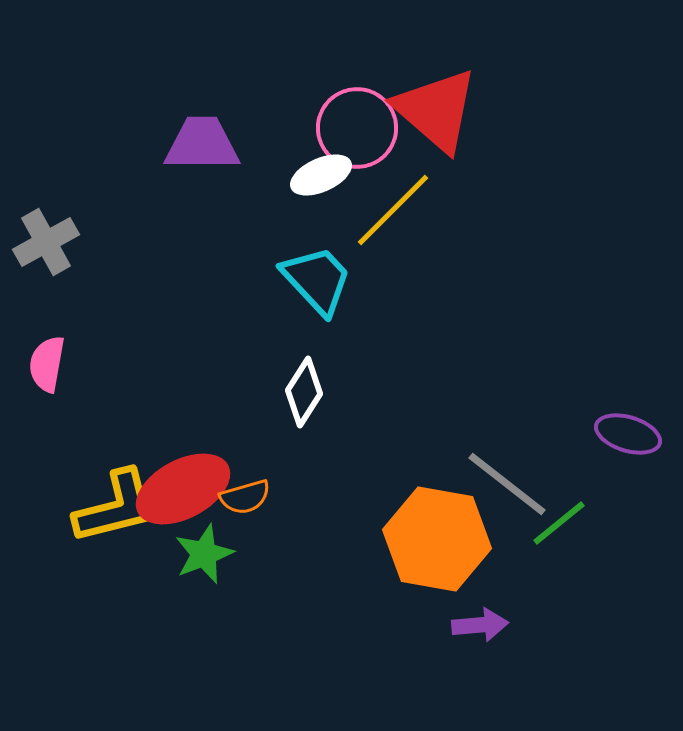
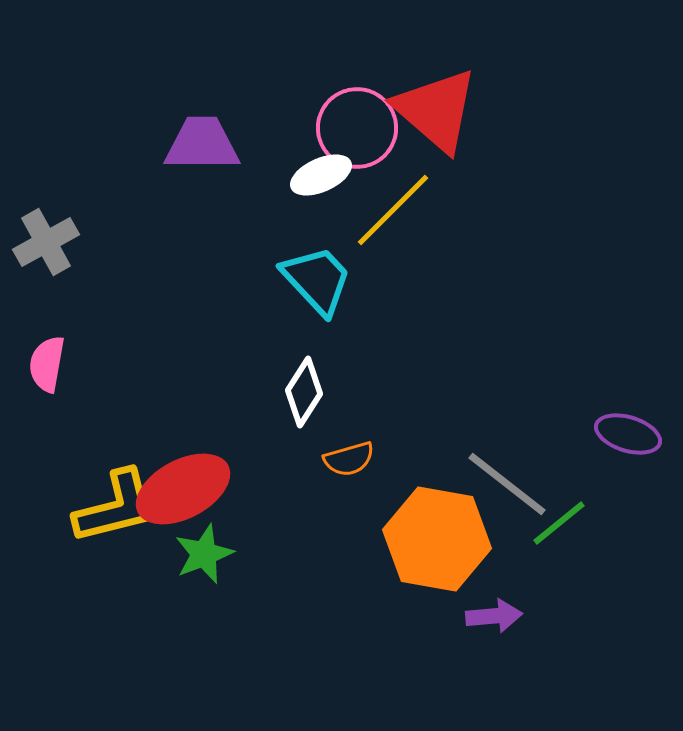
orange semicircle: moved 104 px right, 38 px up
purple arrow: moved 14 px right, 9 px up
